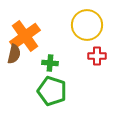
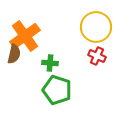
yellow circle: moved 9 px right, 2 px down
red cross: rotated 24 degrees clockwise
green pentagon: moved 5 px right, 1 px up
